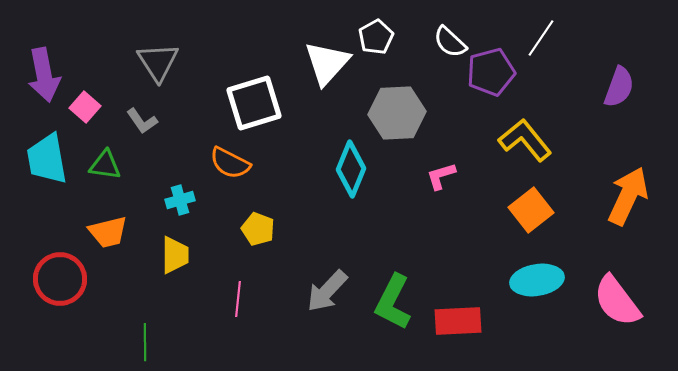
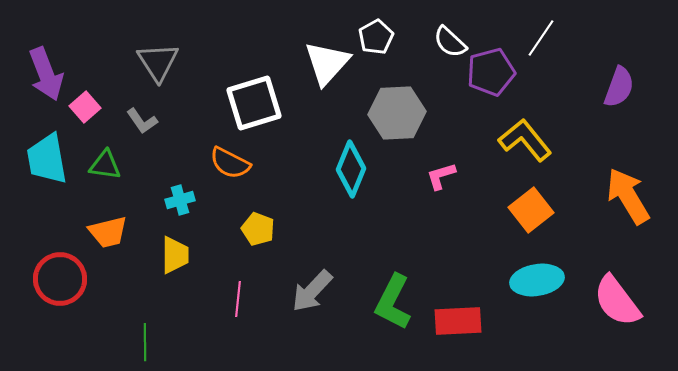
purple arrow: moved 2 px right, 1 px up; rotated 10 degrees counterclockwise
pink square: rotated 8 degrees clockwise
orange arrow: rotated 56 degrees counterclockwise
gray arrow: moved 15 px left
